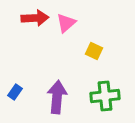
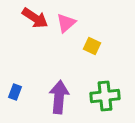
red arrow: rotated 36 degrees clockwise
yellow square: moved 2 px left, 5 px up
blue rectangle: rotated 14 degrees counterclockwise
purple arrow: moved 2 px right
